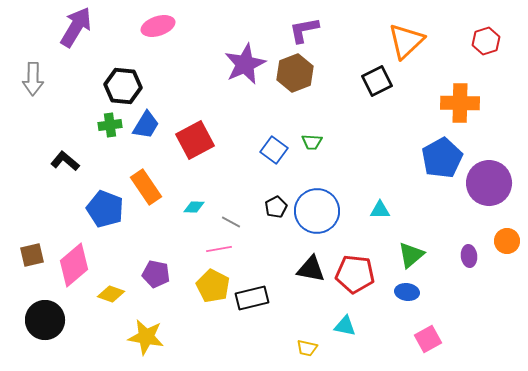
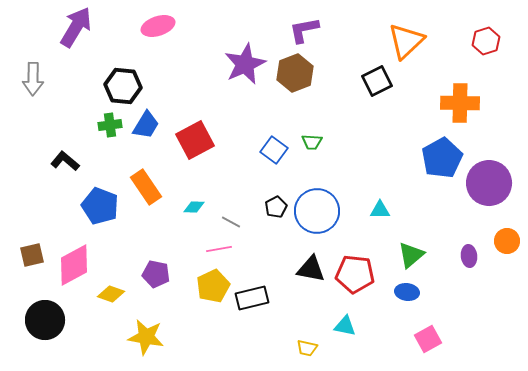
blue pentagon at (105, 209): moved 5 px left, 3 px up
pink diamond at (74, 265): rotated 12 degrees clockwise
yellow pentagon at (213, 286): rotated 20 degrees clockwise
